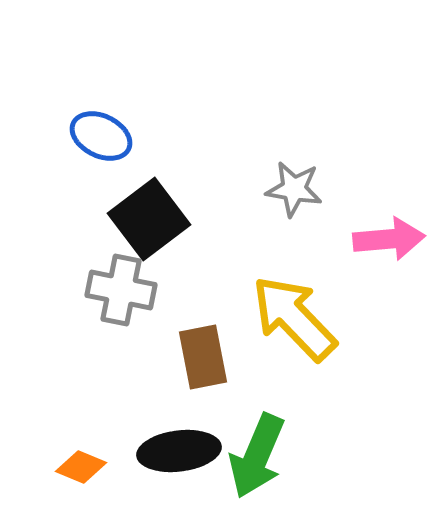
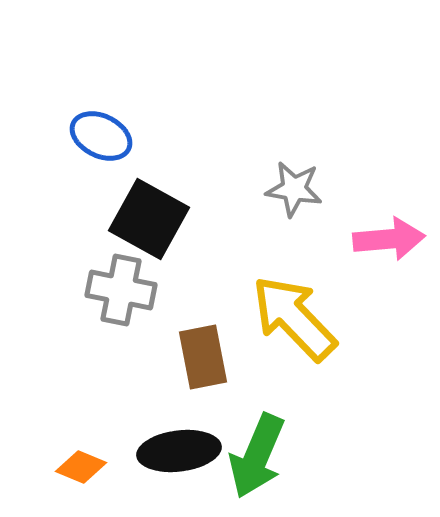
black square: rotated 24 degrees counterclockwise
